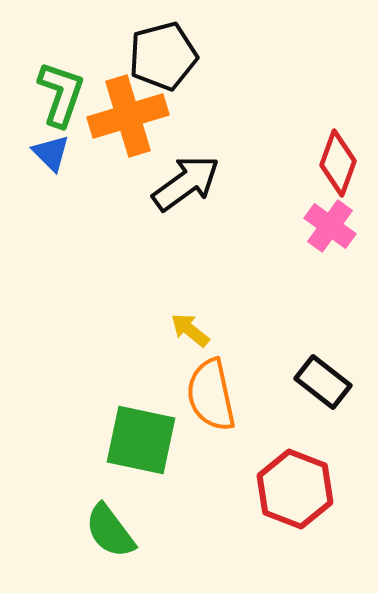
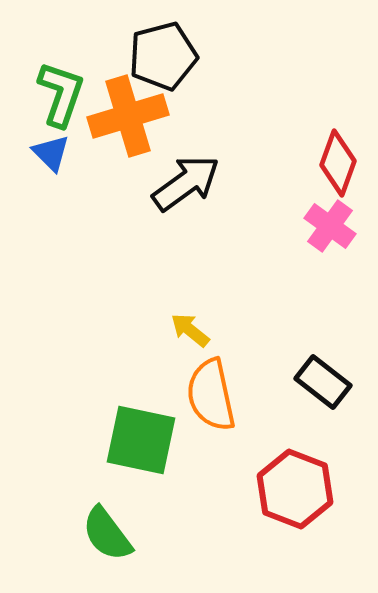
green semicircle: moved 3 px left, 3 px down
